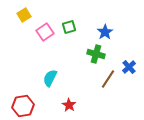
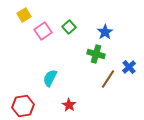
green square: rotated 24 degrees counterclockwise
pink square: moved 2 px left, 1 px up
